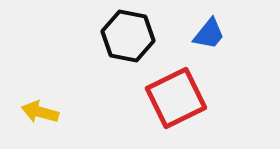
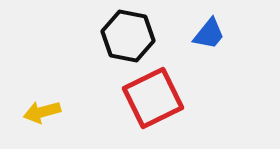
red square: moved 23 px left
yellow arrow: moved 2 px right; rotated 30 degrees counterclockwise
